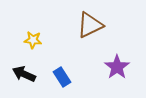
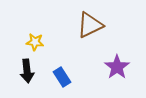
yellow star: moved 2 px right, 2 px down
black arrow: moved 3 px right, 3 px up; rotated 120 degrees counterclockwise
